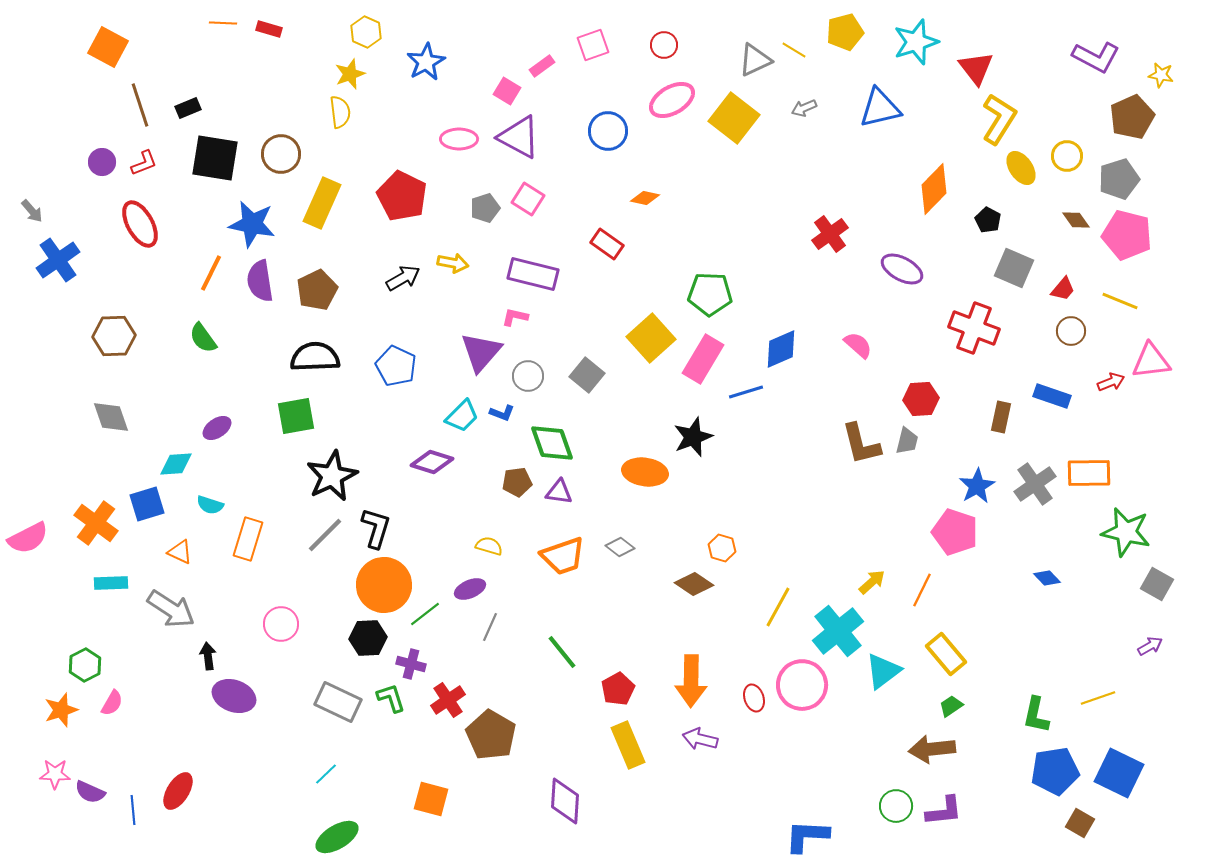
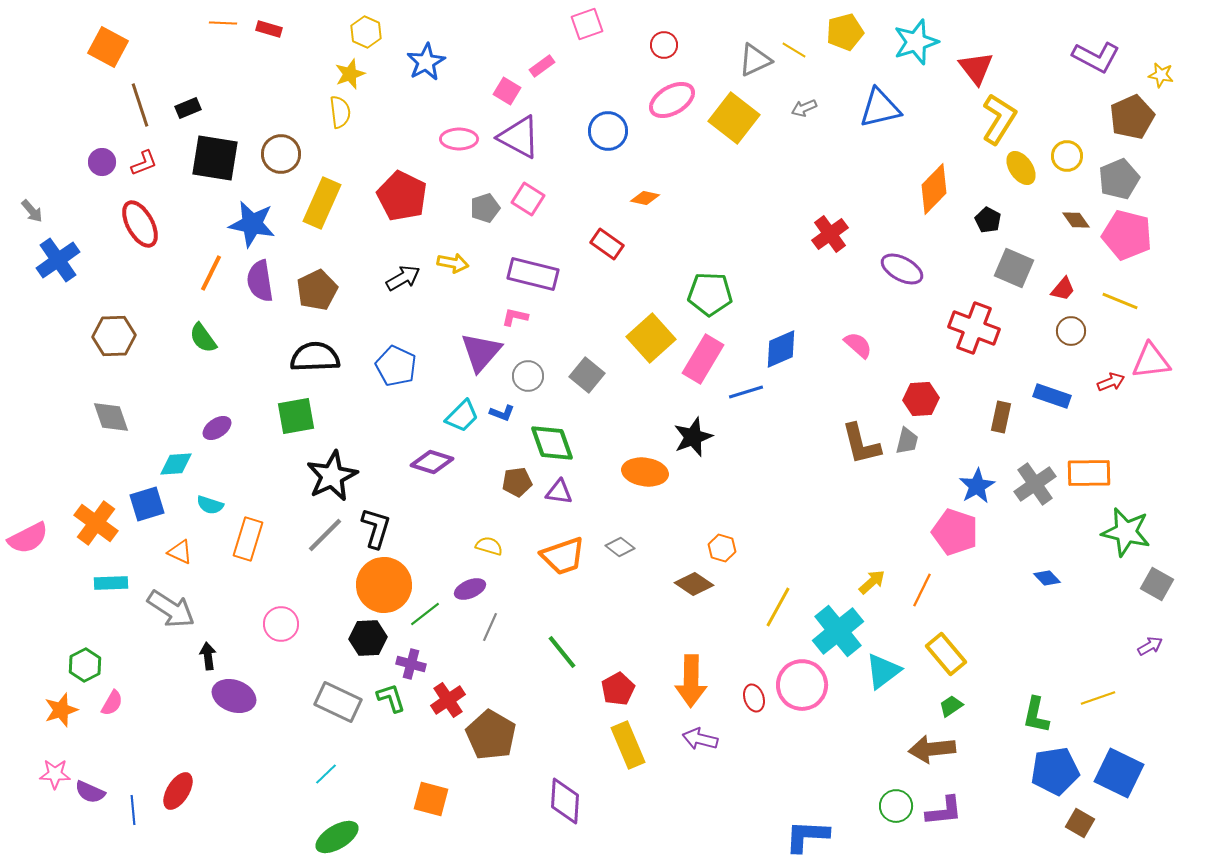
pink square at (593, 45): moved 6 px left, 21 px up
gray pentagon at (1119, 179): rotated 6 degrees counterclockwise
